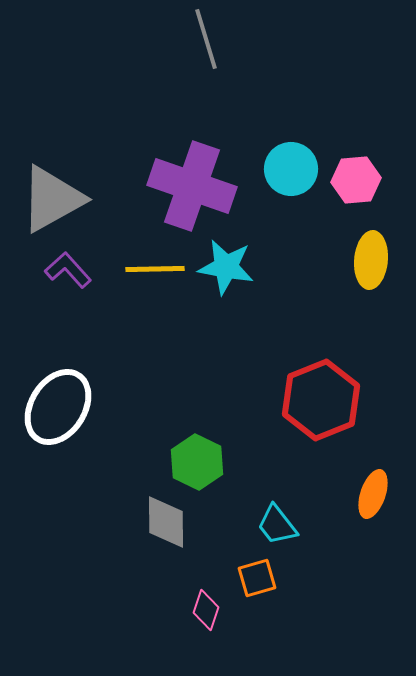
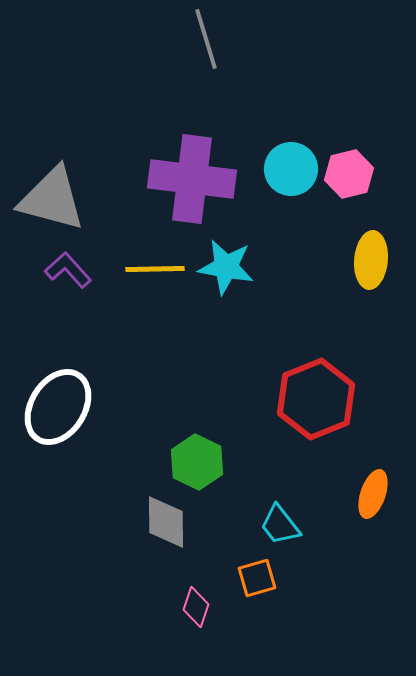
pink hexagon: moved 7 px left, 6 px up; rotated 9 degrees counterclockwise
purple cross: moved 7 px up; rotated 12 degrees counterclockwise
gray triangle: rotated 44 degrees clockwise
red hexagon: moved 5 px left, 1 px up
cyan trapezoid: moved 3 px right
pink diamond: moved 10 px left, 3 px up
